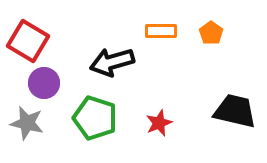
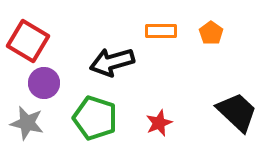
black trapezoid: moved 2 px right, 1 px down; rotated 30 degrees clockwise
